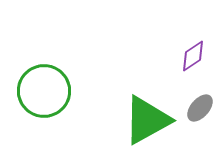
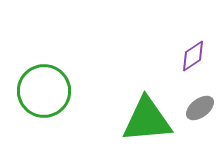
gray ellipse: rotated 12 degrees clockwise
green triangle: rotated 24 degrees clockwise
